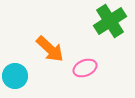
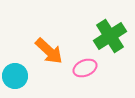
green cross: moved 15 px down
orange arrow: moved 1 px left, 2 px down
